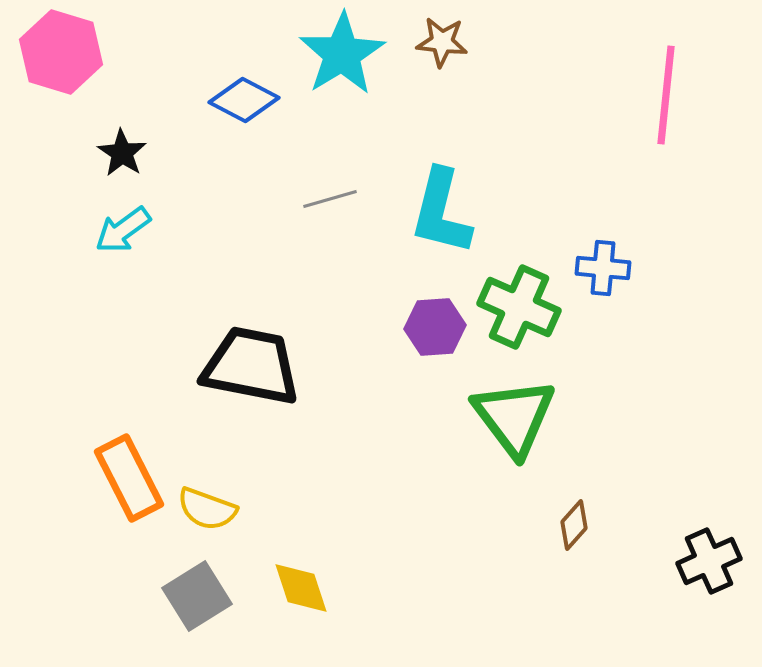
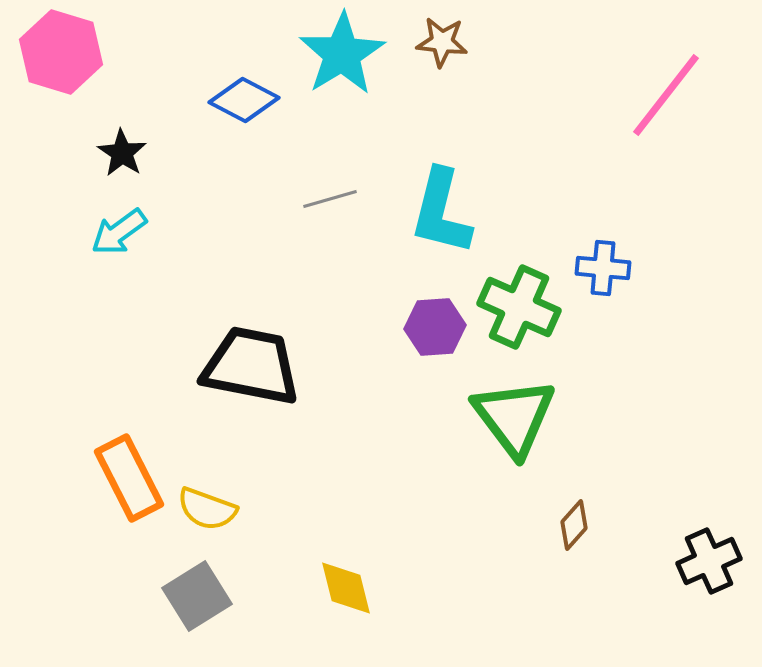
pink line: rotated 32 degrees clockwise
cyan arrow: moved 4 px left, 2 px down
yellow diamond: moved 45 px right; rotated 4 degrees clockwise
